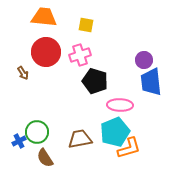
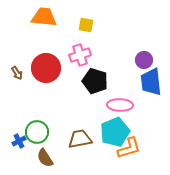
red circle: moved 16 px down
brown arrow: moved 6 px left
